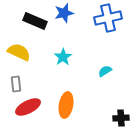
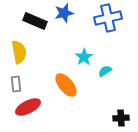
yellow semicircle: rotated 55 degrees clockwise
cyan star: moved 21 px right
orange ellipse: moved 20 px up; rotated 50 degrees counterclockwise
